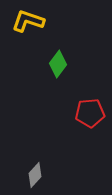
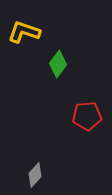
yellow L-shape: moved 4 px left, 11 px down
red pentagon: moved 3 px left, 3 px down
